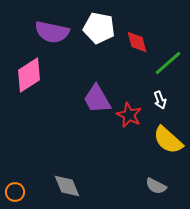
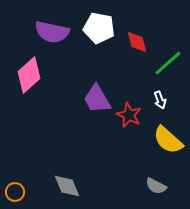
pink diamond: rotated 9 degrees counterclockwise
